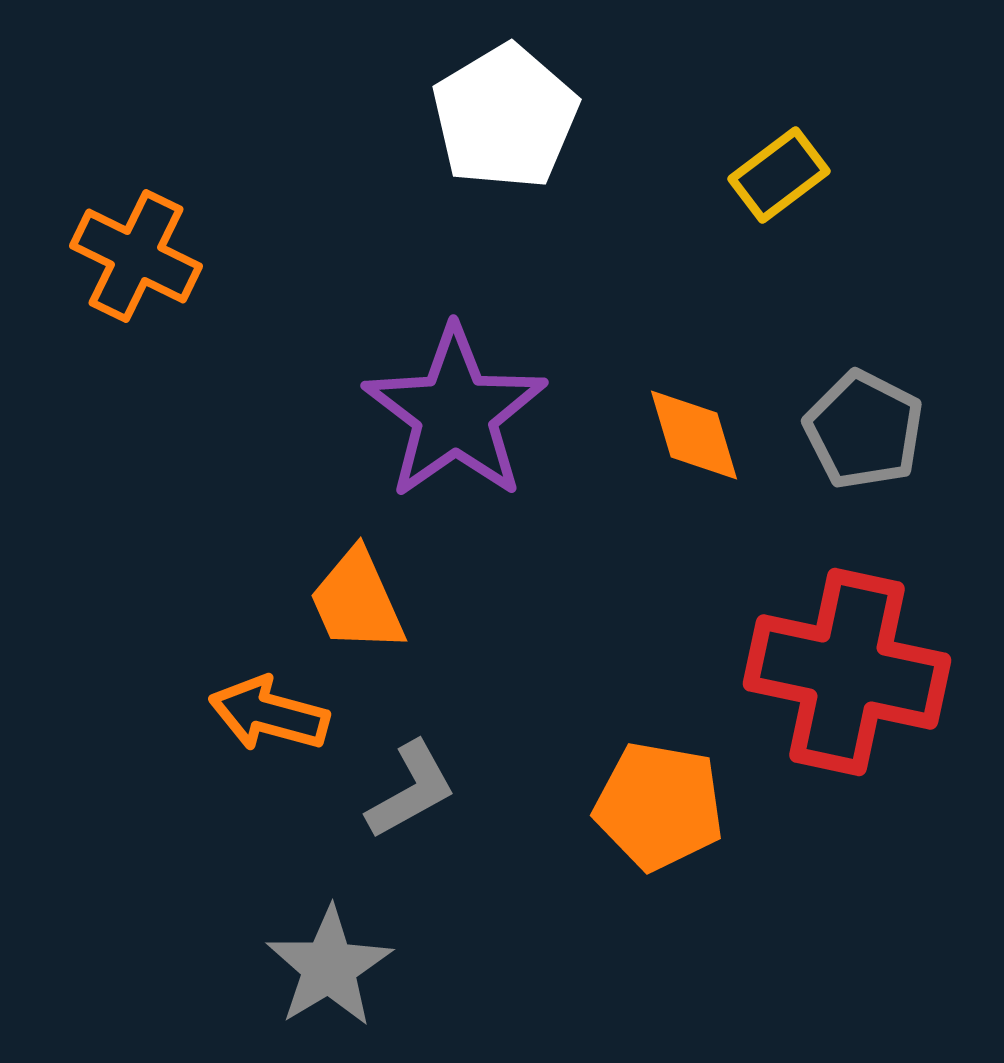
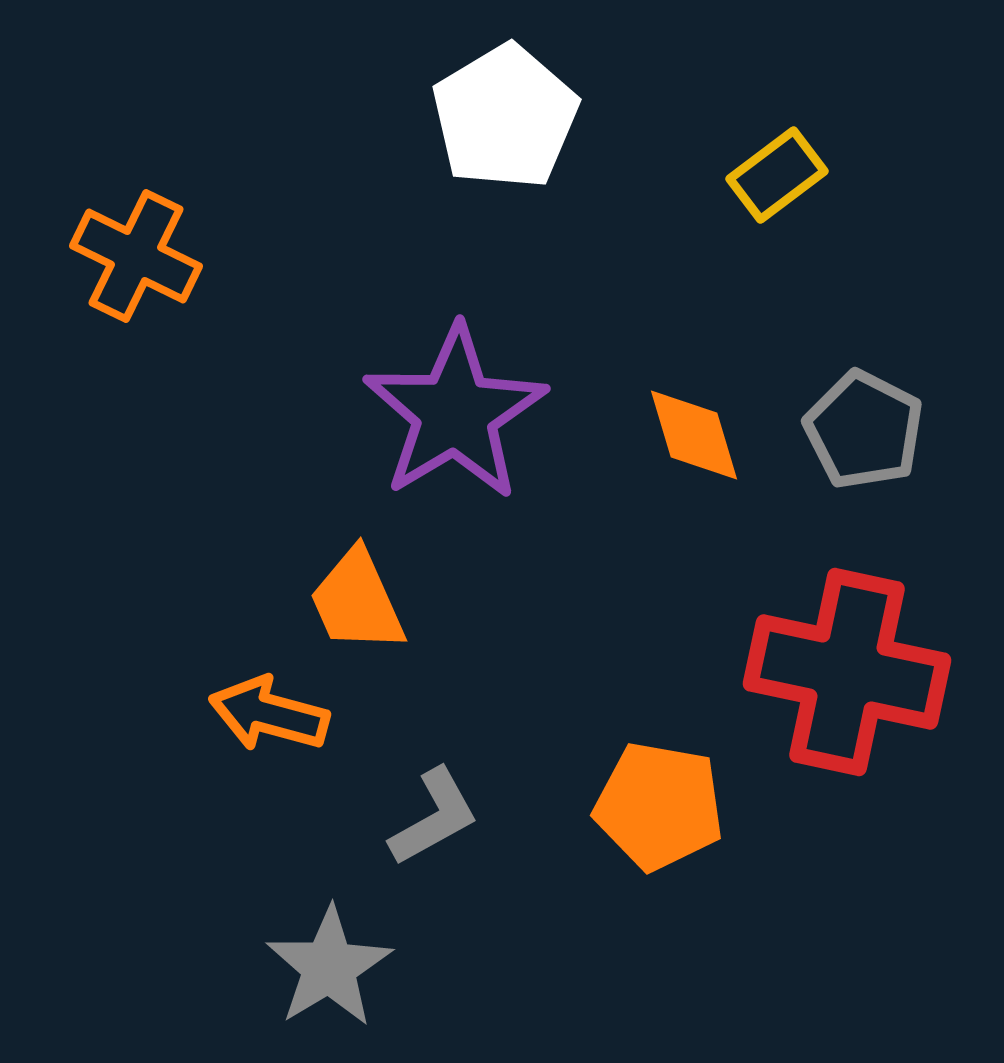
yellow rectangle: moved 2 px left
purple star: rotated 4 degrees clockwise
gray L-shape: moved 23 px right, 27 px down
